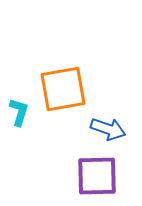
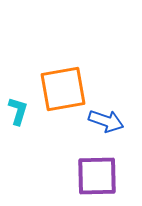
cyan L-shape: moved 1 px left, 1 px up
blue arrow: moved 2 px left, 8 px up
